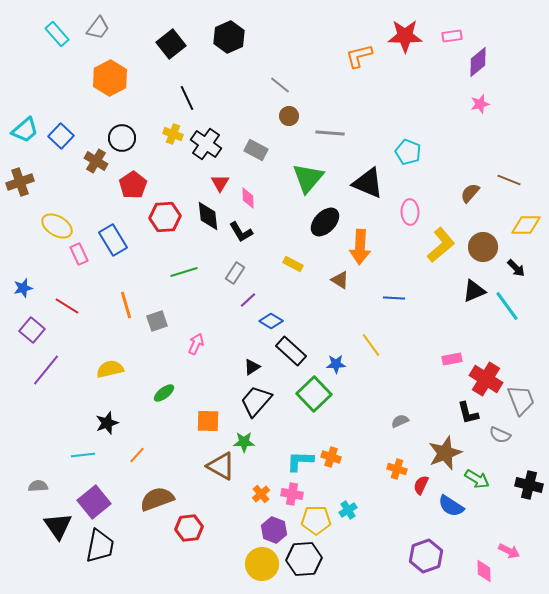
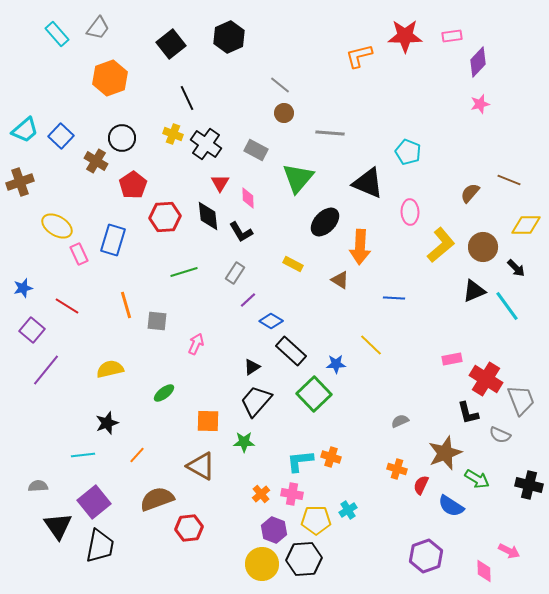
purple diamond at (478, 62): rotated 8 degrees counterclockwise
orange hexagon at (110, 78): rotated 8 degrees clockwise
brown circle at (289, 116): moved 5 px left, 3 px up
green triangle at (308, 178): moved 10 px left
blue rectangle at (113, 240): rotated 48 degrees clockwise
gray square at (157, 321): rotated 25 degrees clockwise
yellow line at (371, 345): rotated 10 degrees counterclockwise
cyan L-shape at (300, 461): rotated 8 degrees counterclockwise
brown triangle at (221, 466): moved 20 px left
